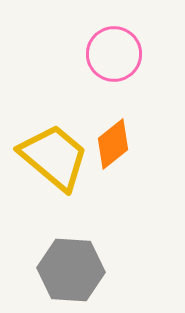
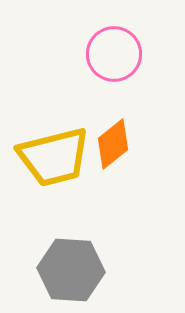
yellow trapezoid: rotated 126 degrees clockwise
